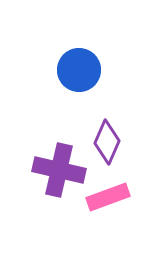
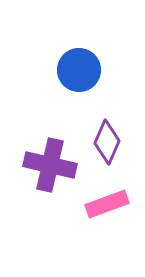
purple cross: moved 9 px left, 5 px up
pink rectangle: moved 1 px left, 7 px down
